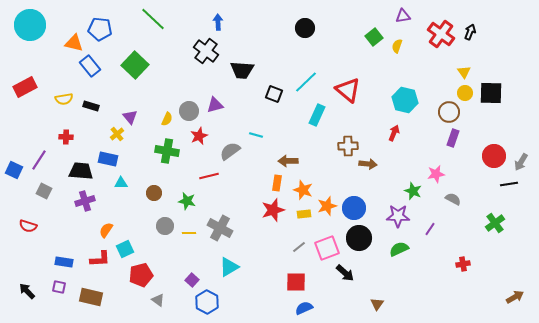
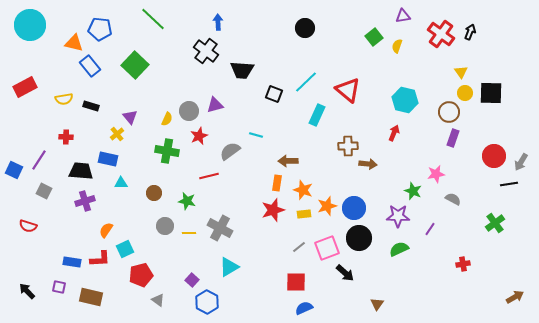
yellow triangle at (464, 72): moved 3 px left
blue rectangle at (64, 262): moved 8 px right
